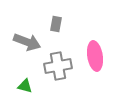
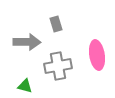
gray rectangle: rotated 28 degrees counterclockwise
gray arrow: rotated 20 degrees counterclockwise
pink ellipse: moved 2 px right, 1 px up
